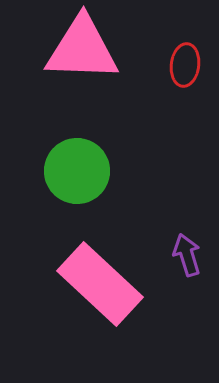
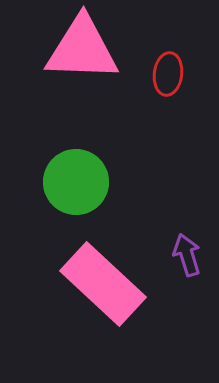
red ellipse: moved 17 px left, 9 px down
green circle: moved 1 px left, 11 px down
pink rectangle: moved 3 px right
